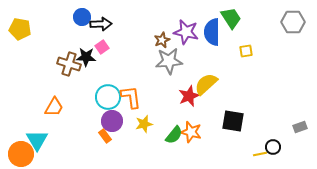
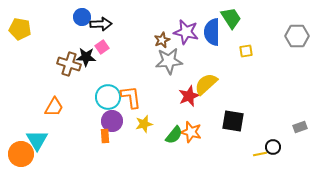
gray hexagon: moved 4 px right, 14 px down
orange rectangle: rotated 32 degrees clockwise
